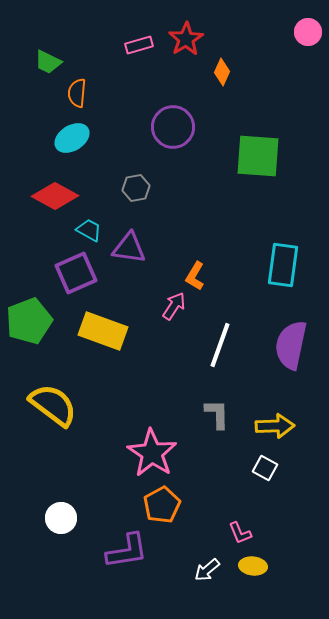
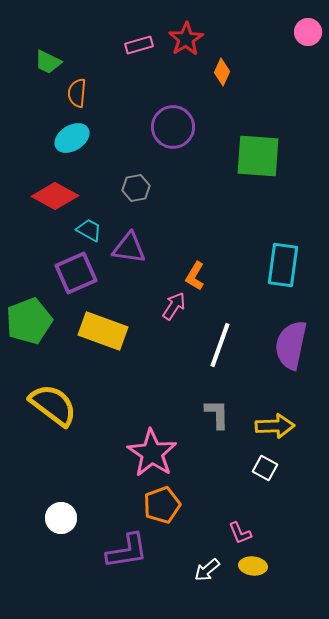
orange pentagon: rotated 9 degrees clockwise
